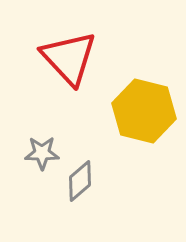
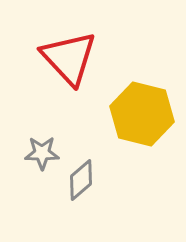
yellow hexagon: moved 2 px left, 3 px down
gray diamond: moved 1 px right, 1 px up
